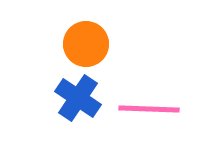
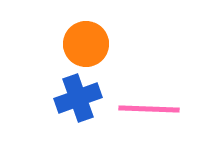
blue cross: rotated 36 degrees clockwise
